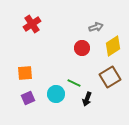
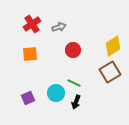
gray arrow: moved 37 px left
red circle: moved 9 px left, 2 px down
orange square: moved 5 px right, 19 px up
brown square: moved 5 px up
cyan circle: moved 1 px up
black arrow: moved 11 px left, 3 px down
